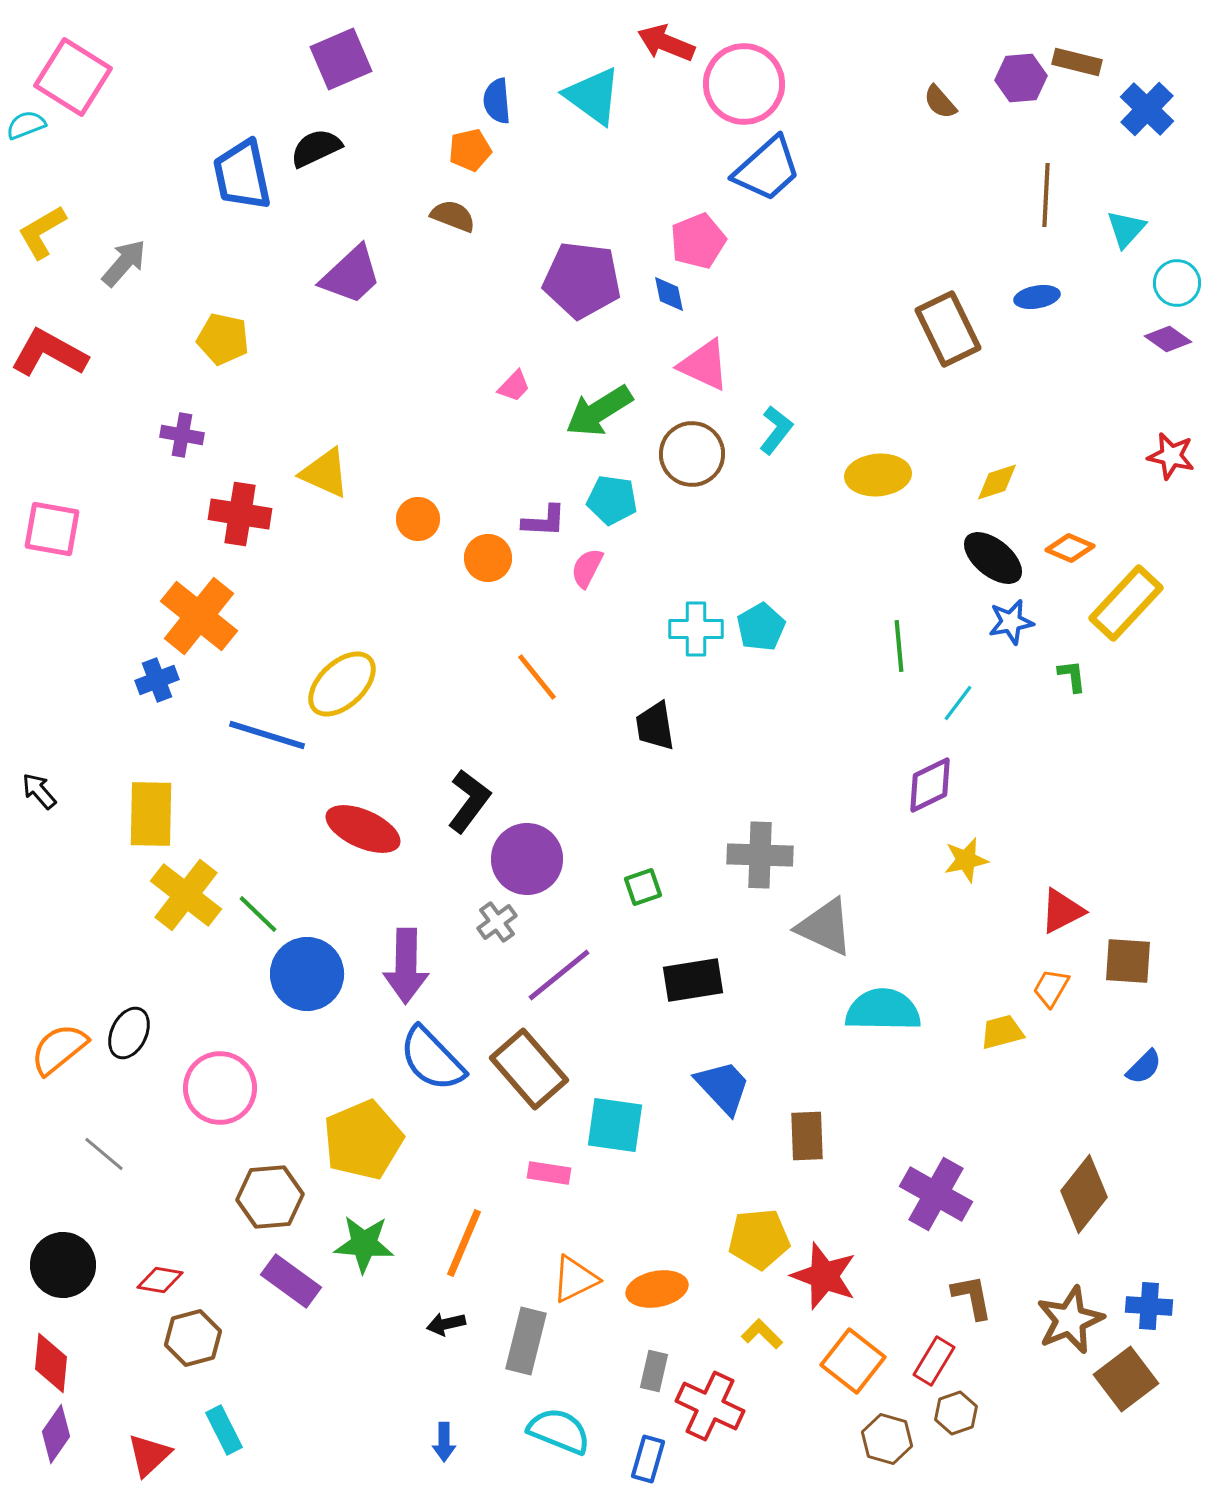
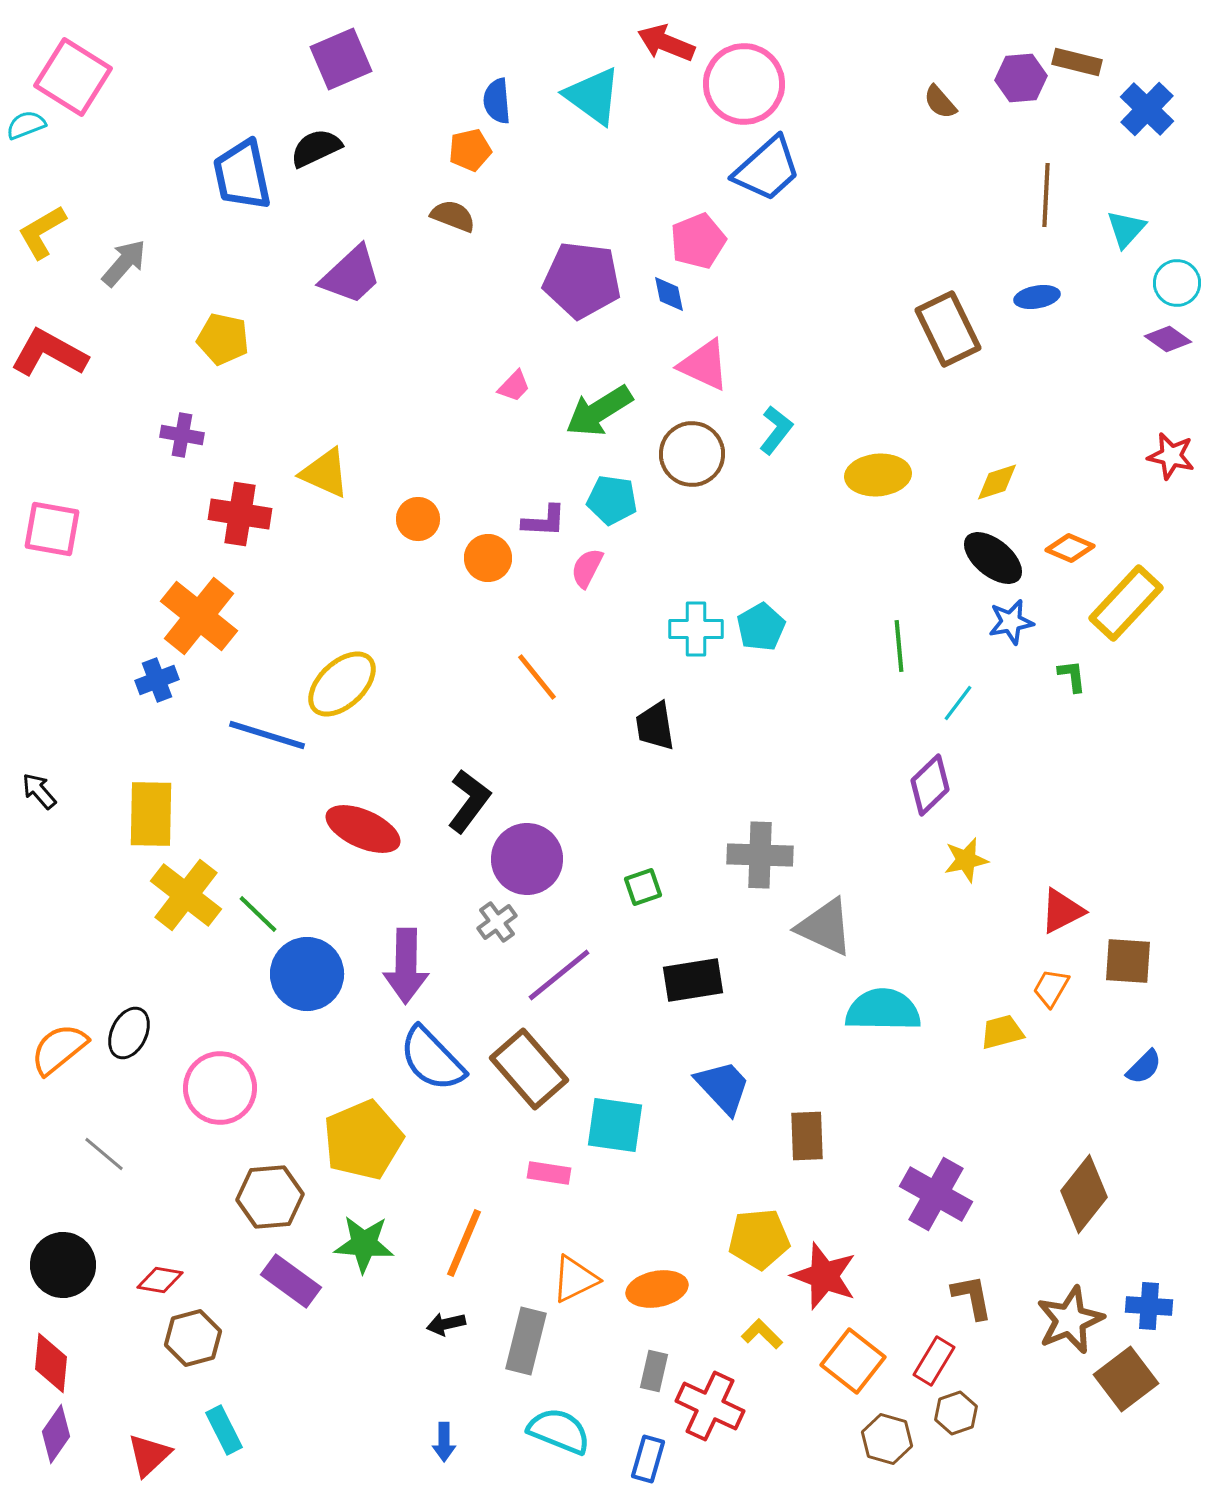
purple diamond at (930, 785): rotated 18 degrees counterclockwise
